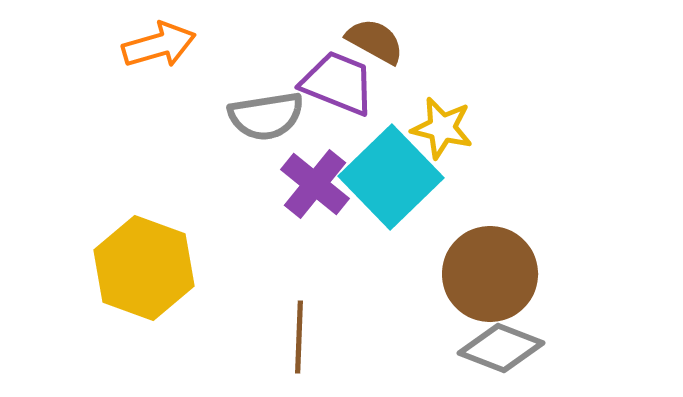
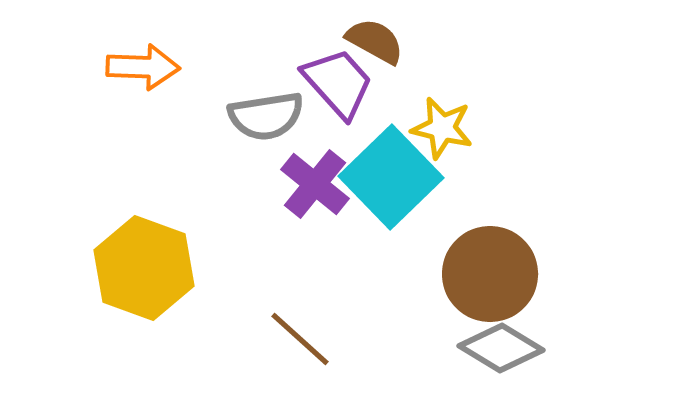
orange arrow: moved 16 px left, 22 px down; rotated 18 degrees clockwise
purple trapezoid: rotated 26 degrees clockwise
brown line: moved 1 px right, 2 px down; rotated 50 degrees counterclockwise
gray diamond: rotated 10 degrees clockwise
